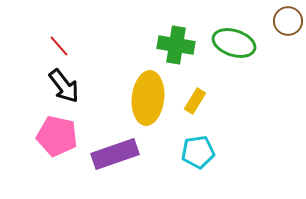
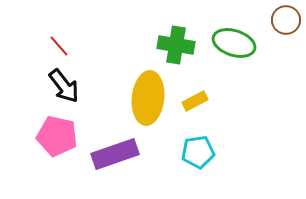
brown circle: moved 2 px left, 1 px up
yellow rectangle: rotated 30 degrees clockwise
